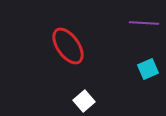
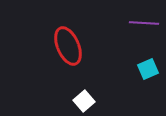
red ellipse: rotated 12 degrees clockwise
